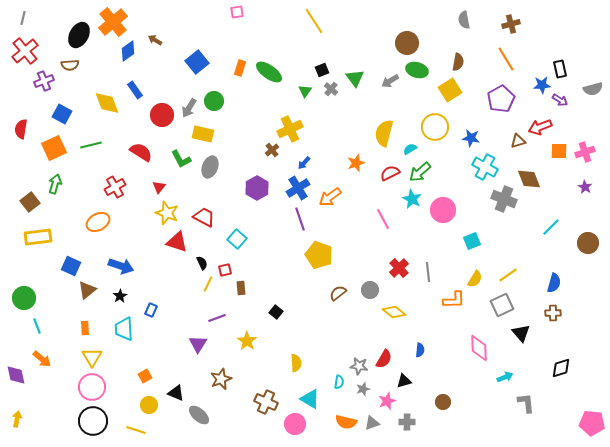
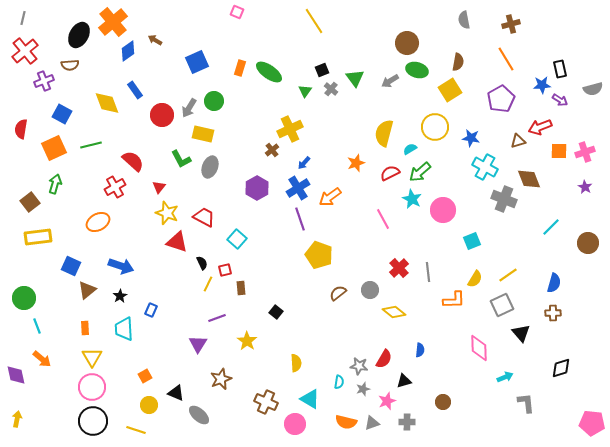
pink square at (237, 12): rotated 32 degrees clockwise
blue square at (197, 62): rotated 15 degrees clockwise
red semicircle at (141, 152): moved 8 px left, 9 px down; rotated 10 degrees clockwise
